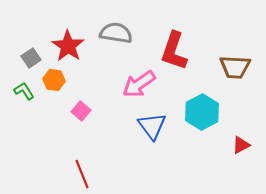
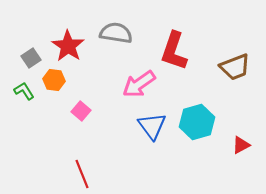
brown trapezoid: rotated 24 degrees counterclockwise
cyan hexagon: moved 5 px left, 10 px down; rotated 12 degrees clockwise
